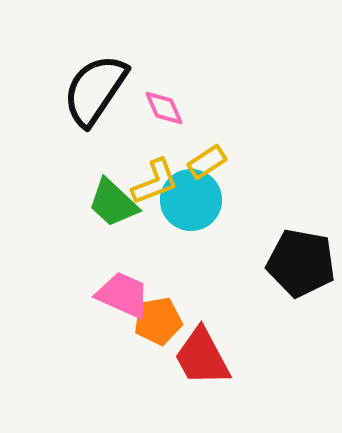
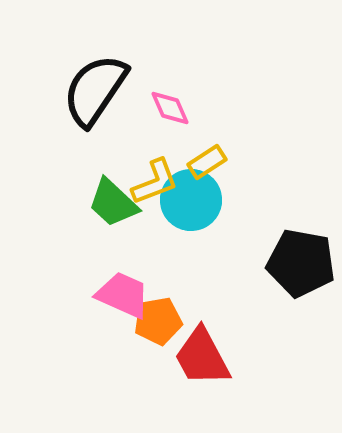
pink diamond: moved 6 px right
